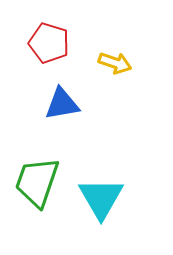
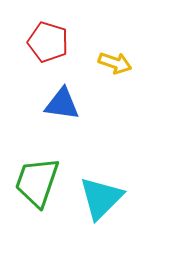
red pentagon: moved 1 px left, 1 px up
blue triangle: rotated 18 degrees clockwise
cyan triangle: rotated 15 degrees clockwise
